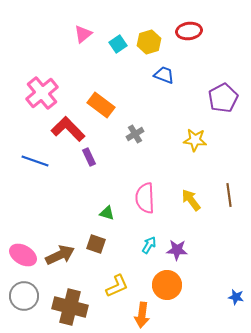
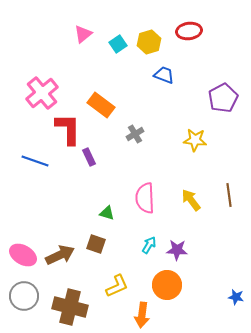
red L-shape: rotated 44 degrees clockwise
